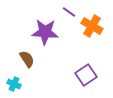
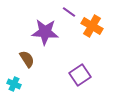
purple square: moved 6 px left
